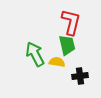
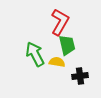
red L-shape: moved 11 px left; rotated 16 degrees clockwise
